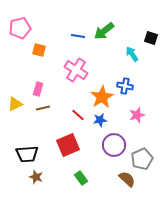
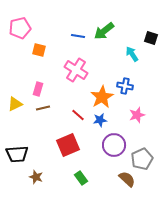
black trapezoid: moved 10 px left
